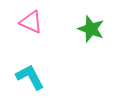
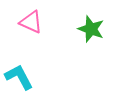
cyan L-shape: moved 11 px left
